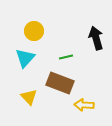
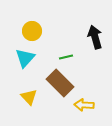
yellow circle: moved 2 px left
black arrow: moved 1 px left, 1 px up
brown rectangle: rotated 24 degrees clockwise
